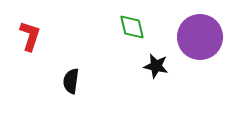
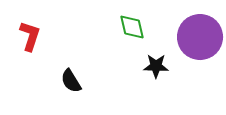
black star: rotated 10 degrees counterclockwise
black semicircle: rotated 40 degrees counterclockwise
